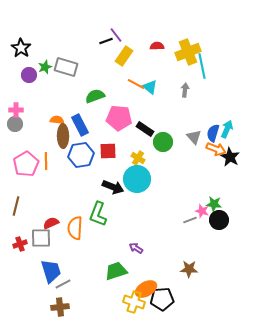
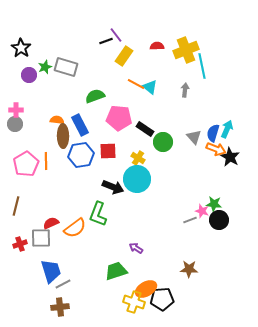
yellow cross at (188, 52): moved 2 px left, 2 px up
orange semicircle at (75, 228): rotated 130 degrees counterclockwise
